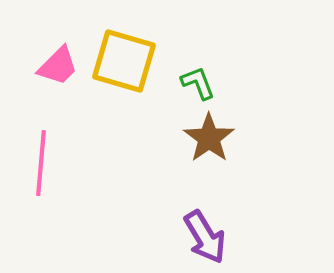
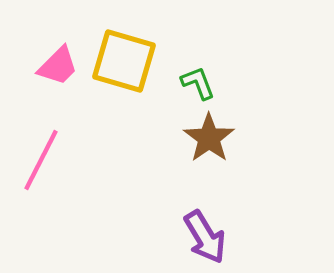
pink line: moved 3 px up; rotated 22 degrees clockwise
